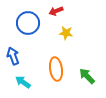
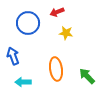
red arrow: moved 1 px right, 1 px down
cyan arrow: rotated 35 degrees counterclockwise
